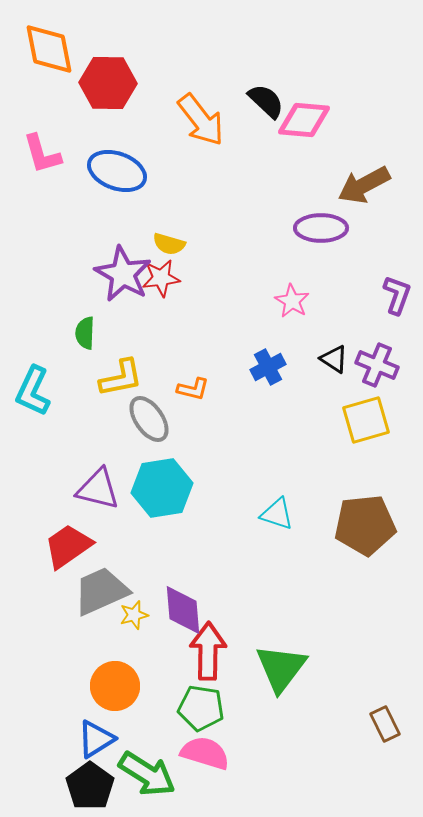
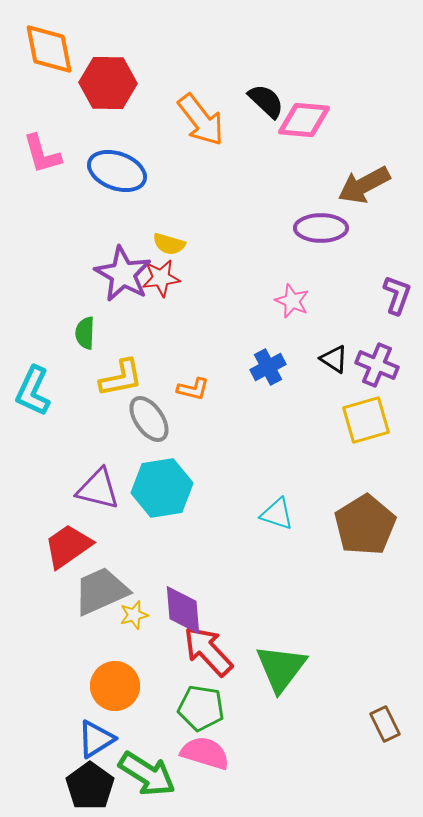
pink star: rotated 8 degrees counterclockwise
brown pentagon: rotated 26 degrees counterclockwise
red arrow: rotated 44 degrees counterclockwise
